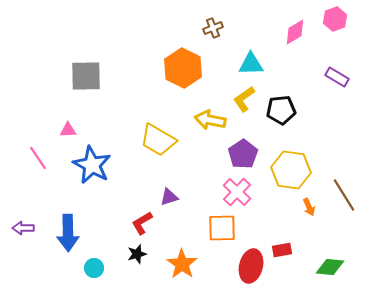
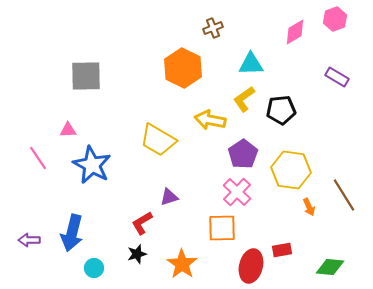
purple arrow: moved 6 px right, 12 px down
blue arrow: moved 4 px right; rotated 15 degrees clockwise
